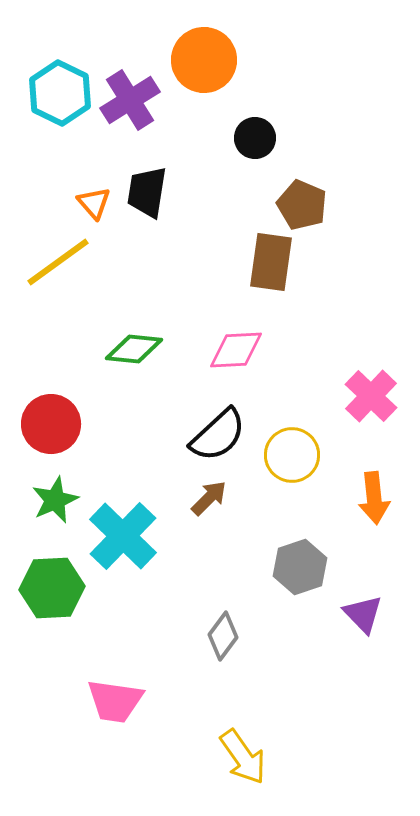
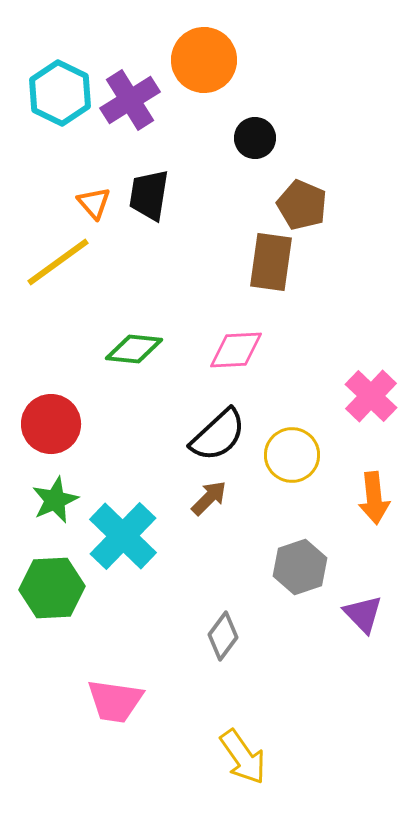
black trapezoid: moved 2 px right, 3 px down
